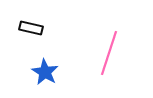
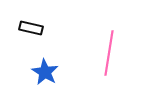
pink line: rotated 9 degrees counterclockwise
